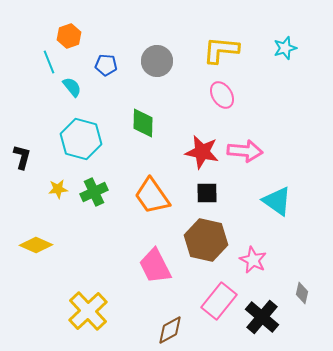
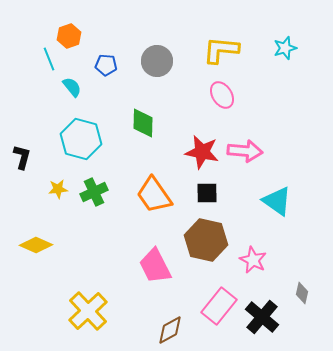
cyan line: moved 3 px up
orange trapezoid: moved 2 px right, 1 px up
pink rectangle: moved 5 px down
